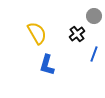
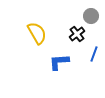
gray circle: moved 3 px left
blue L-shape: moved 12 px right, 3 px up; rotated 70 degrees clockwise
